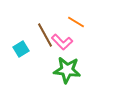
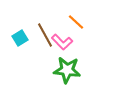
orange line: rotated 12 degrees clockwise
cyan square: moved 1 px left, 11 px up
